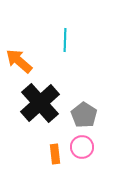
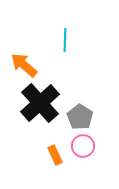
orange arrow: moved 5 px right, 4 px down
gray pentagon: moved 4 px left, 2 px down
pink circle: moved 1 px right, 1 px up
orange rectangle: moved 1 px down; rotated 18 degrees counterclockwise
